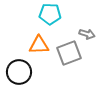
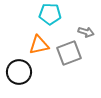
gray arrow: moved 1 px left, 2 px up
orange triangle: rotated 10 degrees counterclockwise
